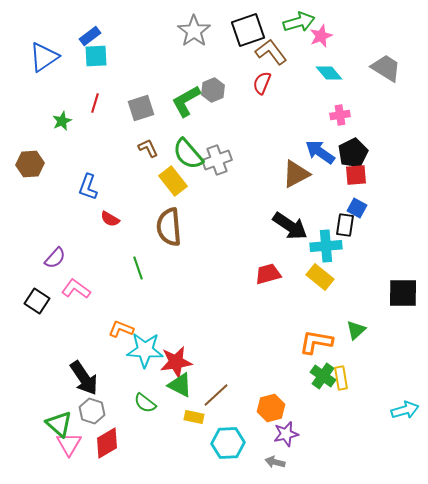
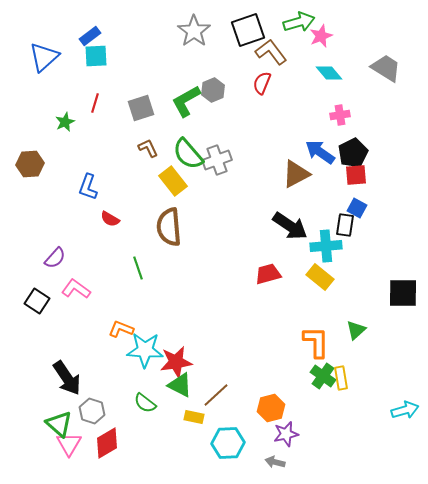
blue triangle at (44, 57): rotated 8 degrees counterclockwise
green star at (62, 121): moved 3 px right, 1 px down
orange L-shape at (316, 342): rotated 80 degrees clockwise
black arrow at (84, 378): moved 17 px left
